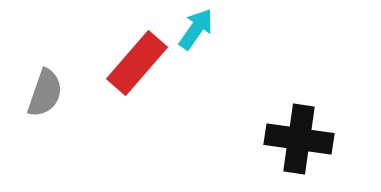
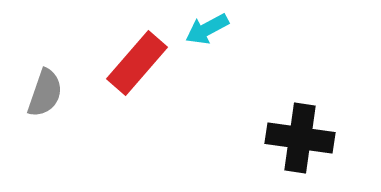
cyan arrow: moved 11 px right; rotated 153 degrees counterclockwise
black cross: moved 1 px right, 1 px up
